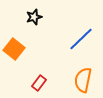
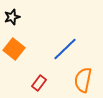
black star: moved 22 px left
blue line: moved 16 px left, 10 px down
